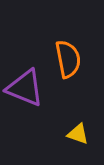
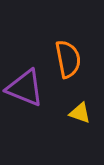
yellow triangle: moved 2 px right, 21 px up
